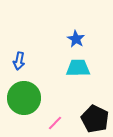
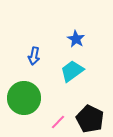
blue arrow: moved 15 px right, 5 px up
cyan trapezoid: moved 6 px left, 3 px down; rotated 35 degrees counterclockwise
black pentagon: moved 5 px left
pink line: moved 3 px right, 1 px up
